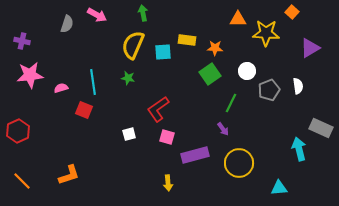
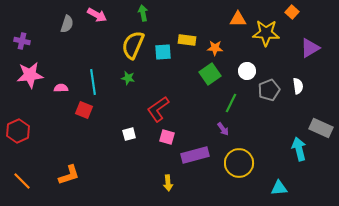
pink semicircle: rotated 16 degrees clockwise
